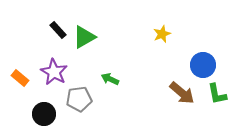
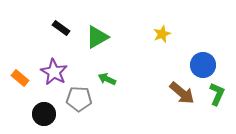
black rectangle: moved 3 px right, 2 px up; rotated 12 degrees counterclockwise
green triangle: moved 13 px right
green arrow: moved 3 px left
green L-shape: rotated 145 degrees counterclockwise
gray pentagon: rotated 10 degrees clockwise
